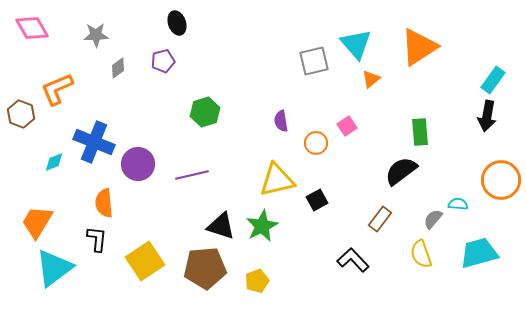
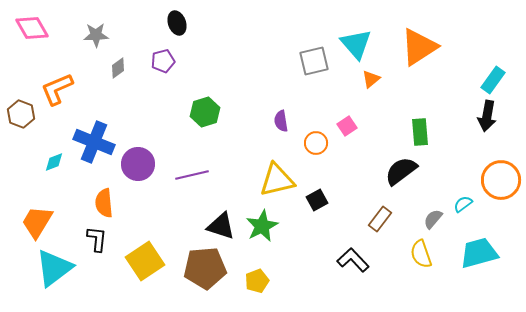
cyan semicircle at (458, 204): moved 5 px right; rotated 42 degrees counterclockwise
